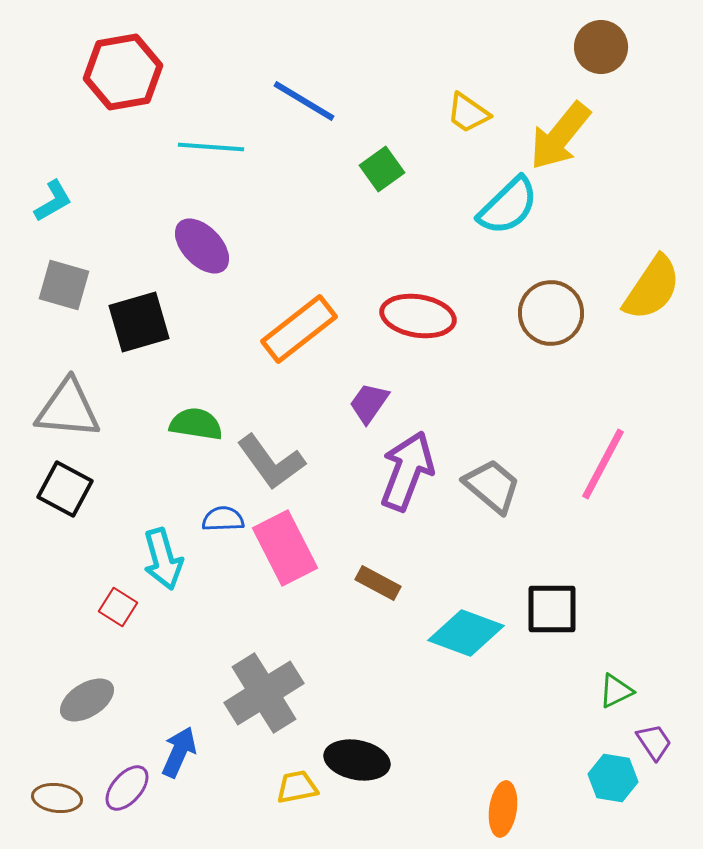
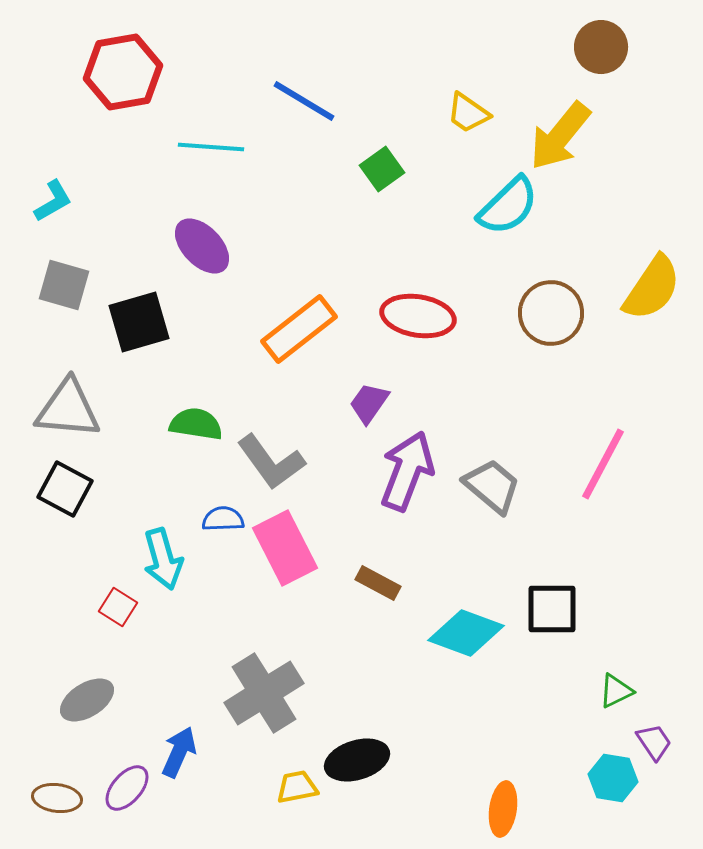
black ellipse at (357, 760): rotated 28 degrees counterclockwise
